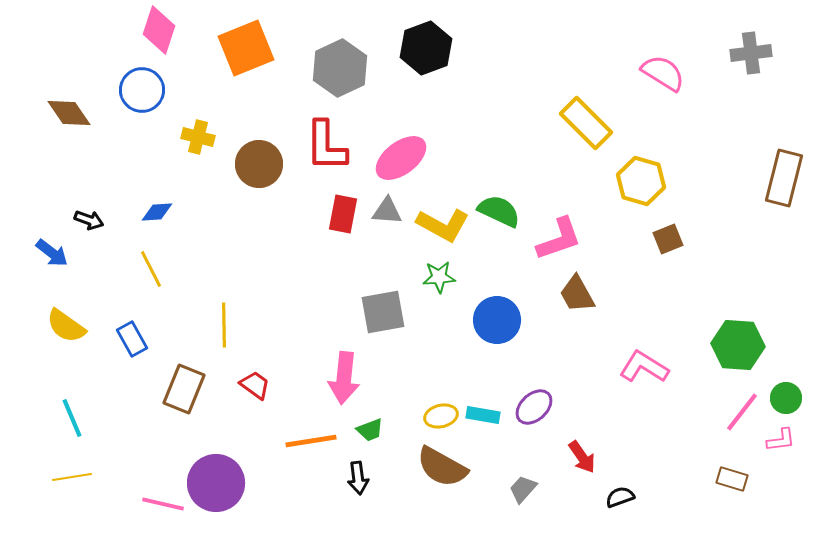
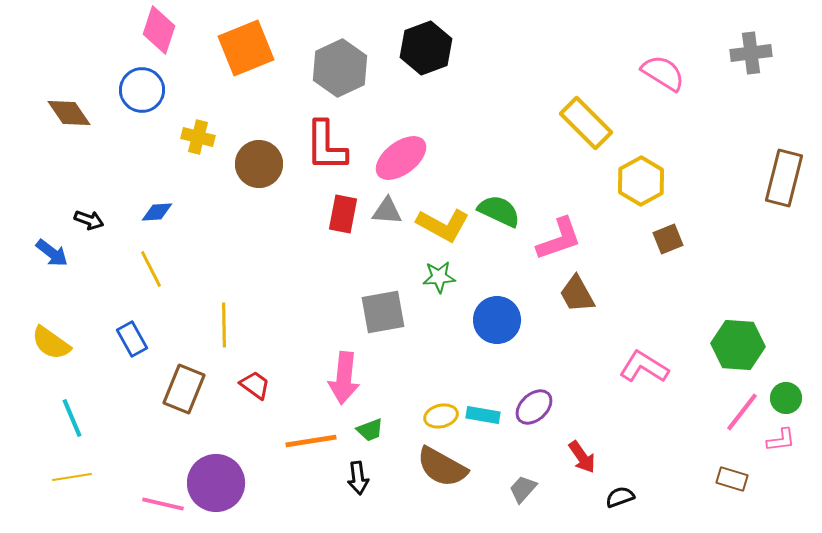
yellow hexagon at (641, 181): rotated 15 degrees clockwise
yellow semicircle at (66, 326): moved 15 px left, 17 px down
